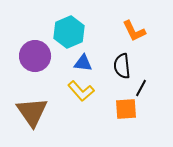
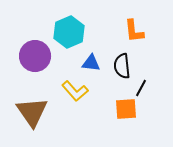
orange L-shape: rotated 20 degrees clockwise
blue triangle: moved 8 px right
yellow L-shape: moved 6 px left
